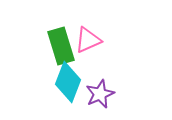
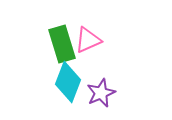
green rectangle: moved 1 px right, 2 px up
purple star: moved 1 px right, 1 px up
